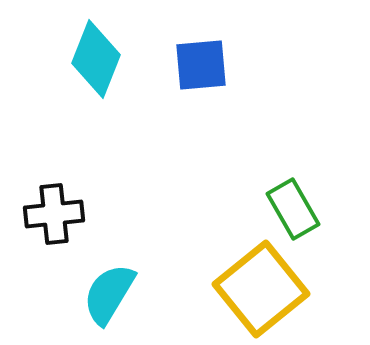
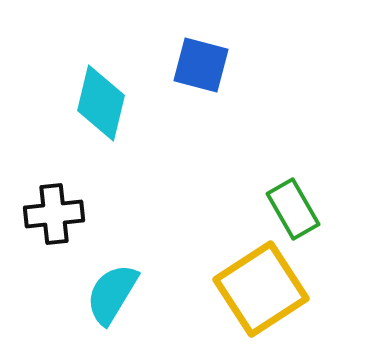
cyan diamond: moved 5 px right, 44 px down; rotated 8 degrees counterclockwise
blue square: rotated 20 degrees clockwise
yellow square: rotated 6 degrees clockwise
cyan semicircle: moved 3 px right
